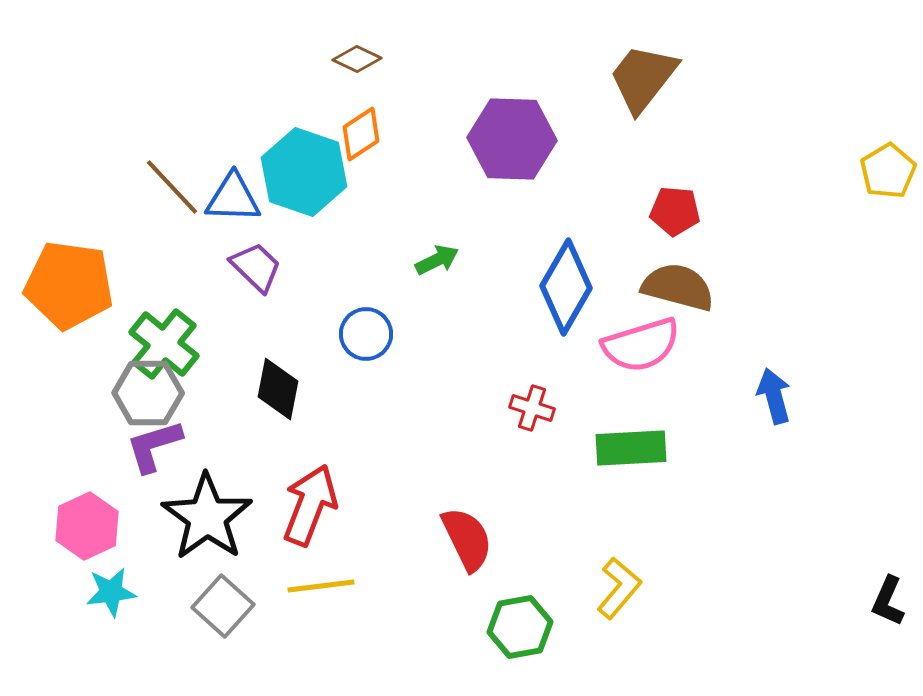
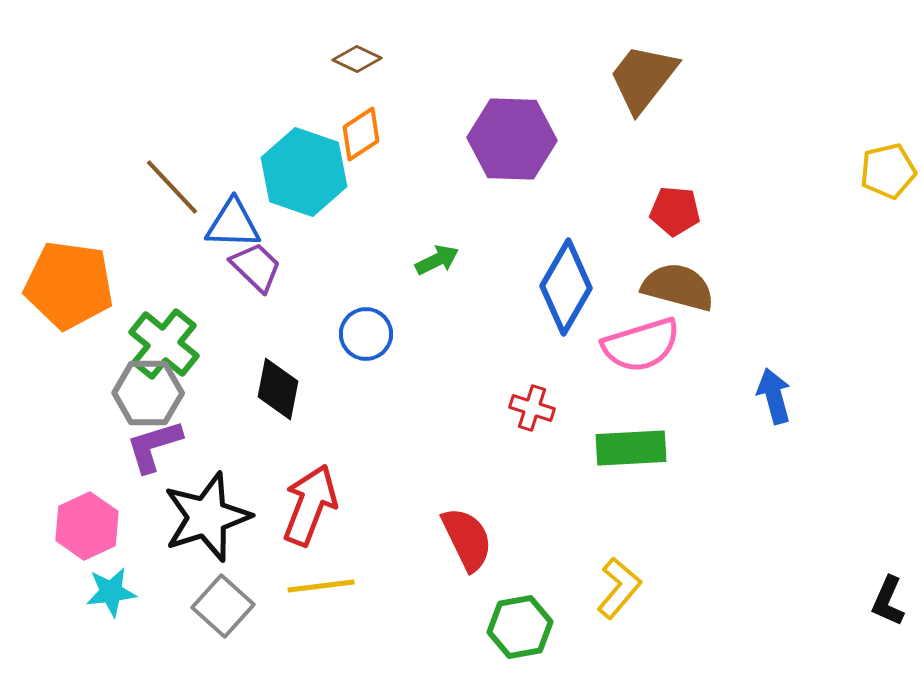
yellow pentagon: rotated 18 degrees clockwise
blue triangle: moved 26 px down
black star: rotated 18 degrees clockwise
